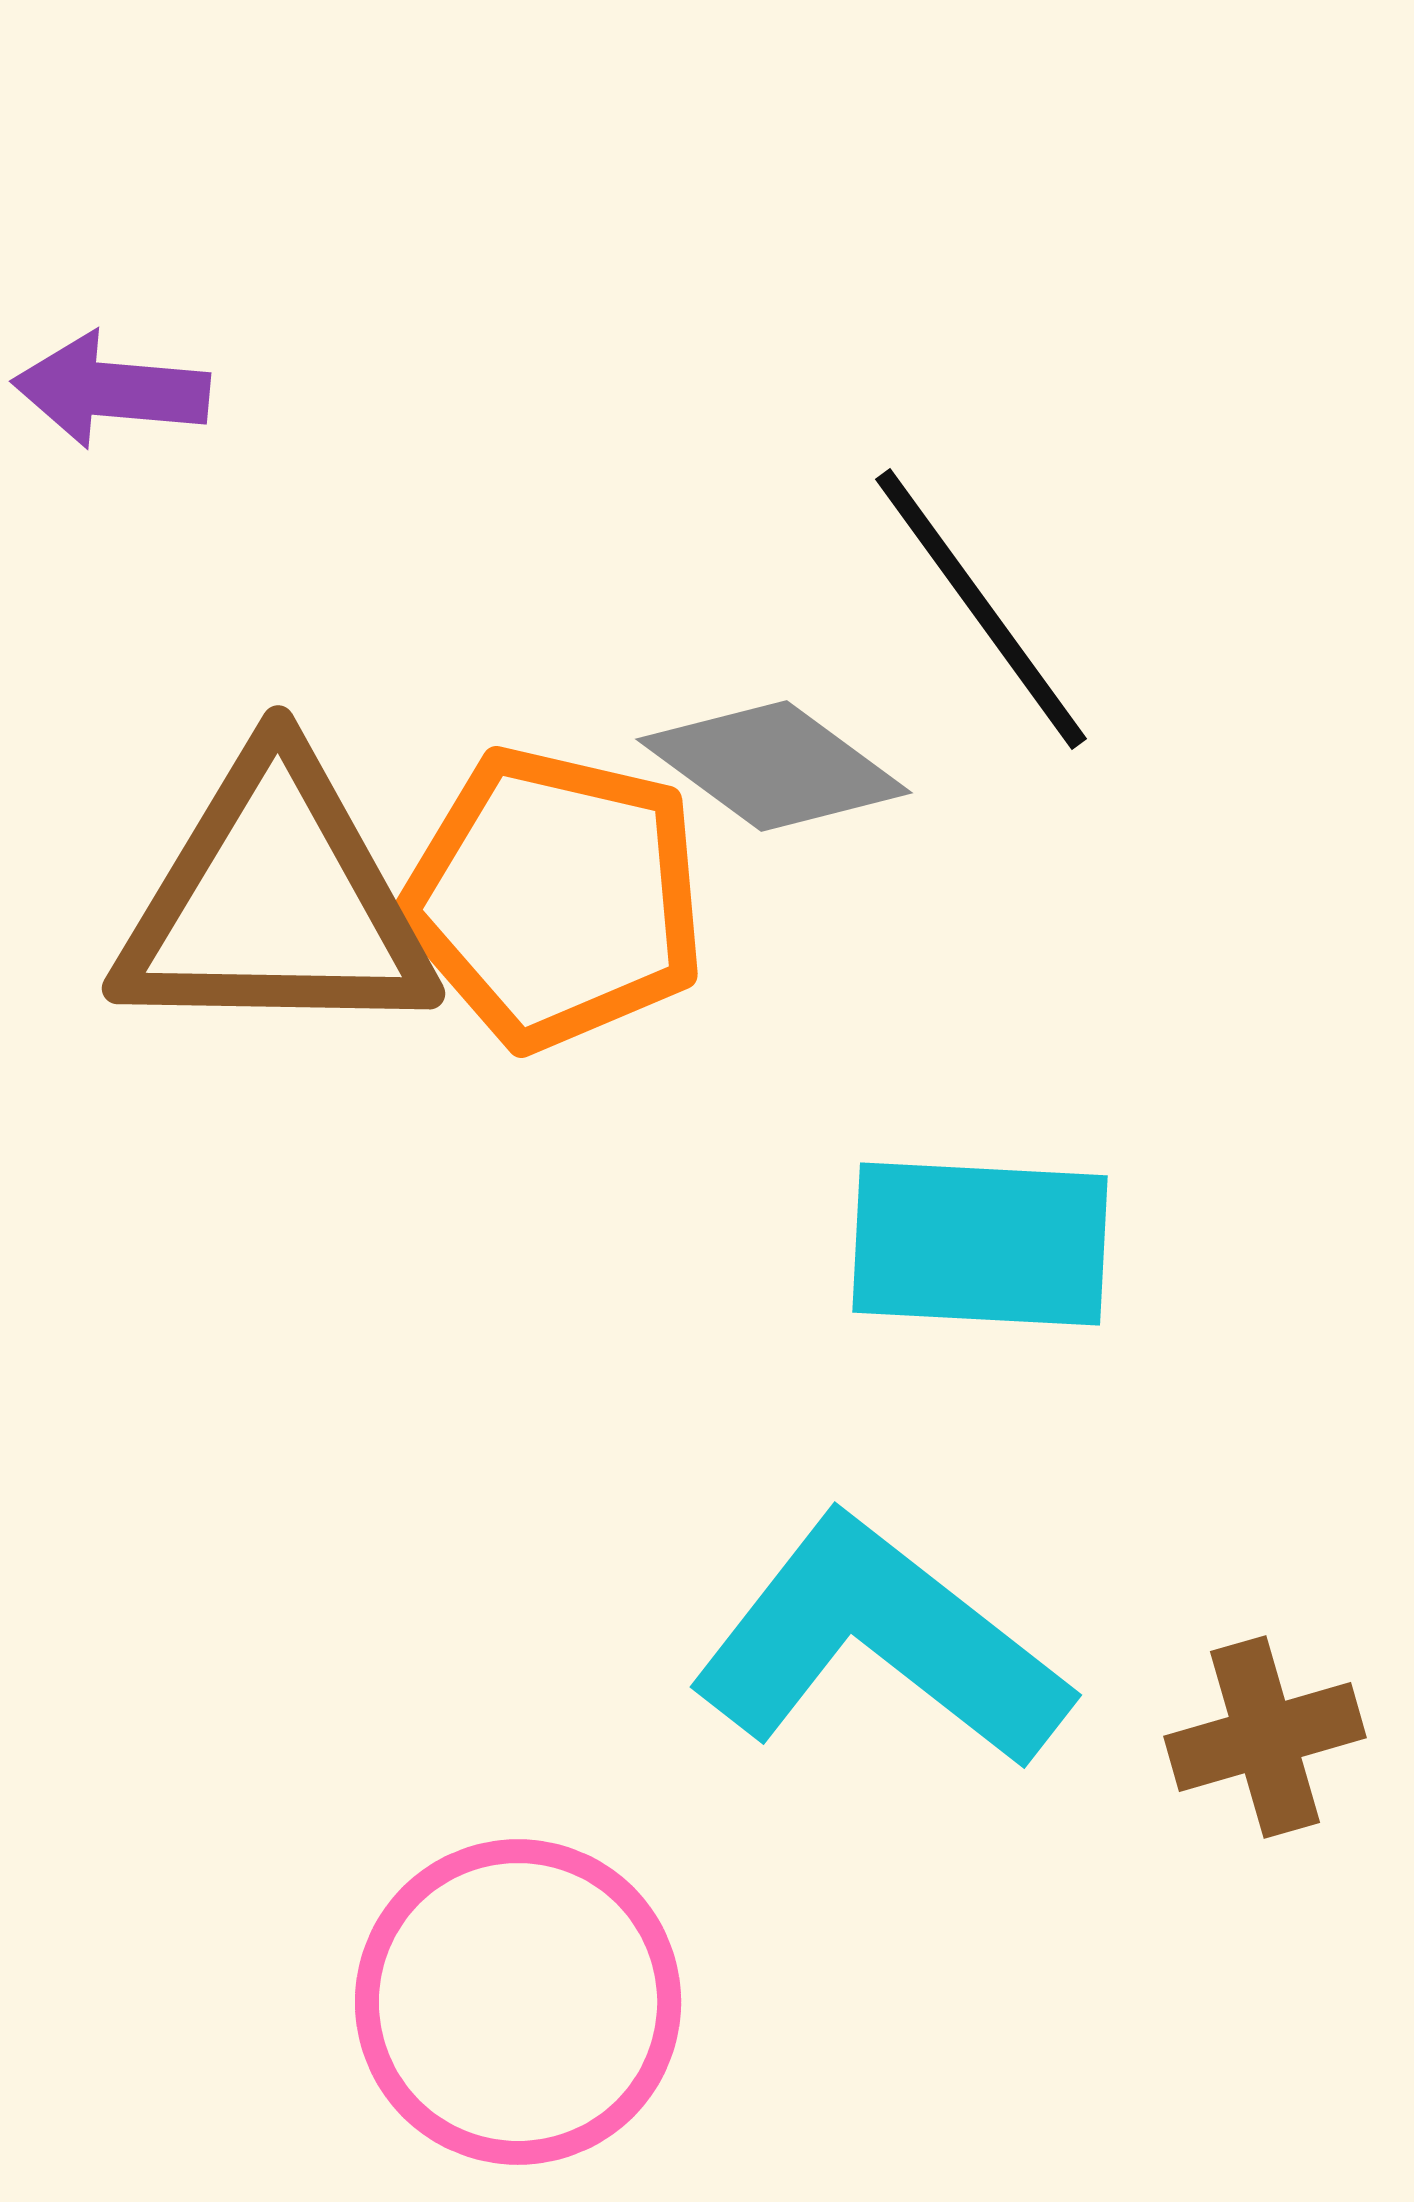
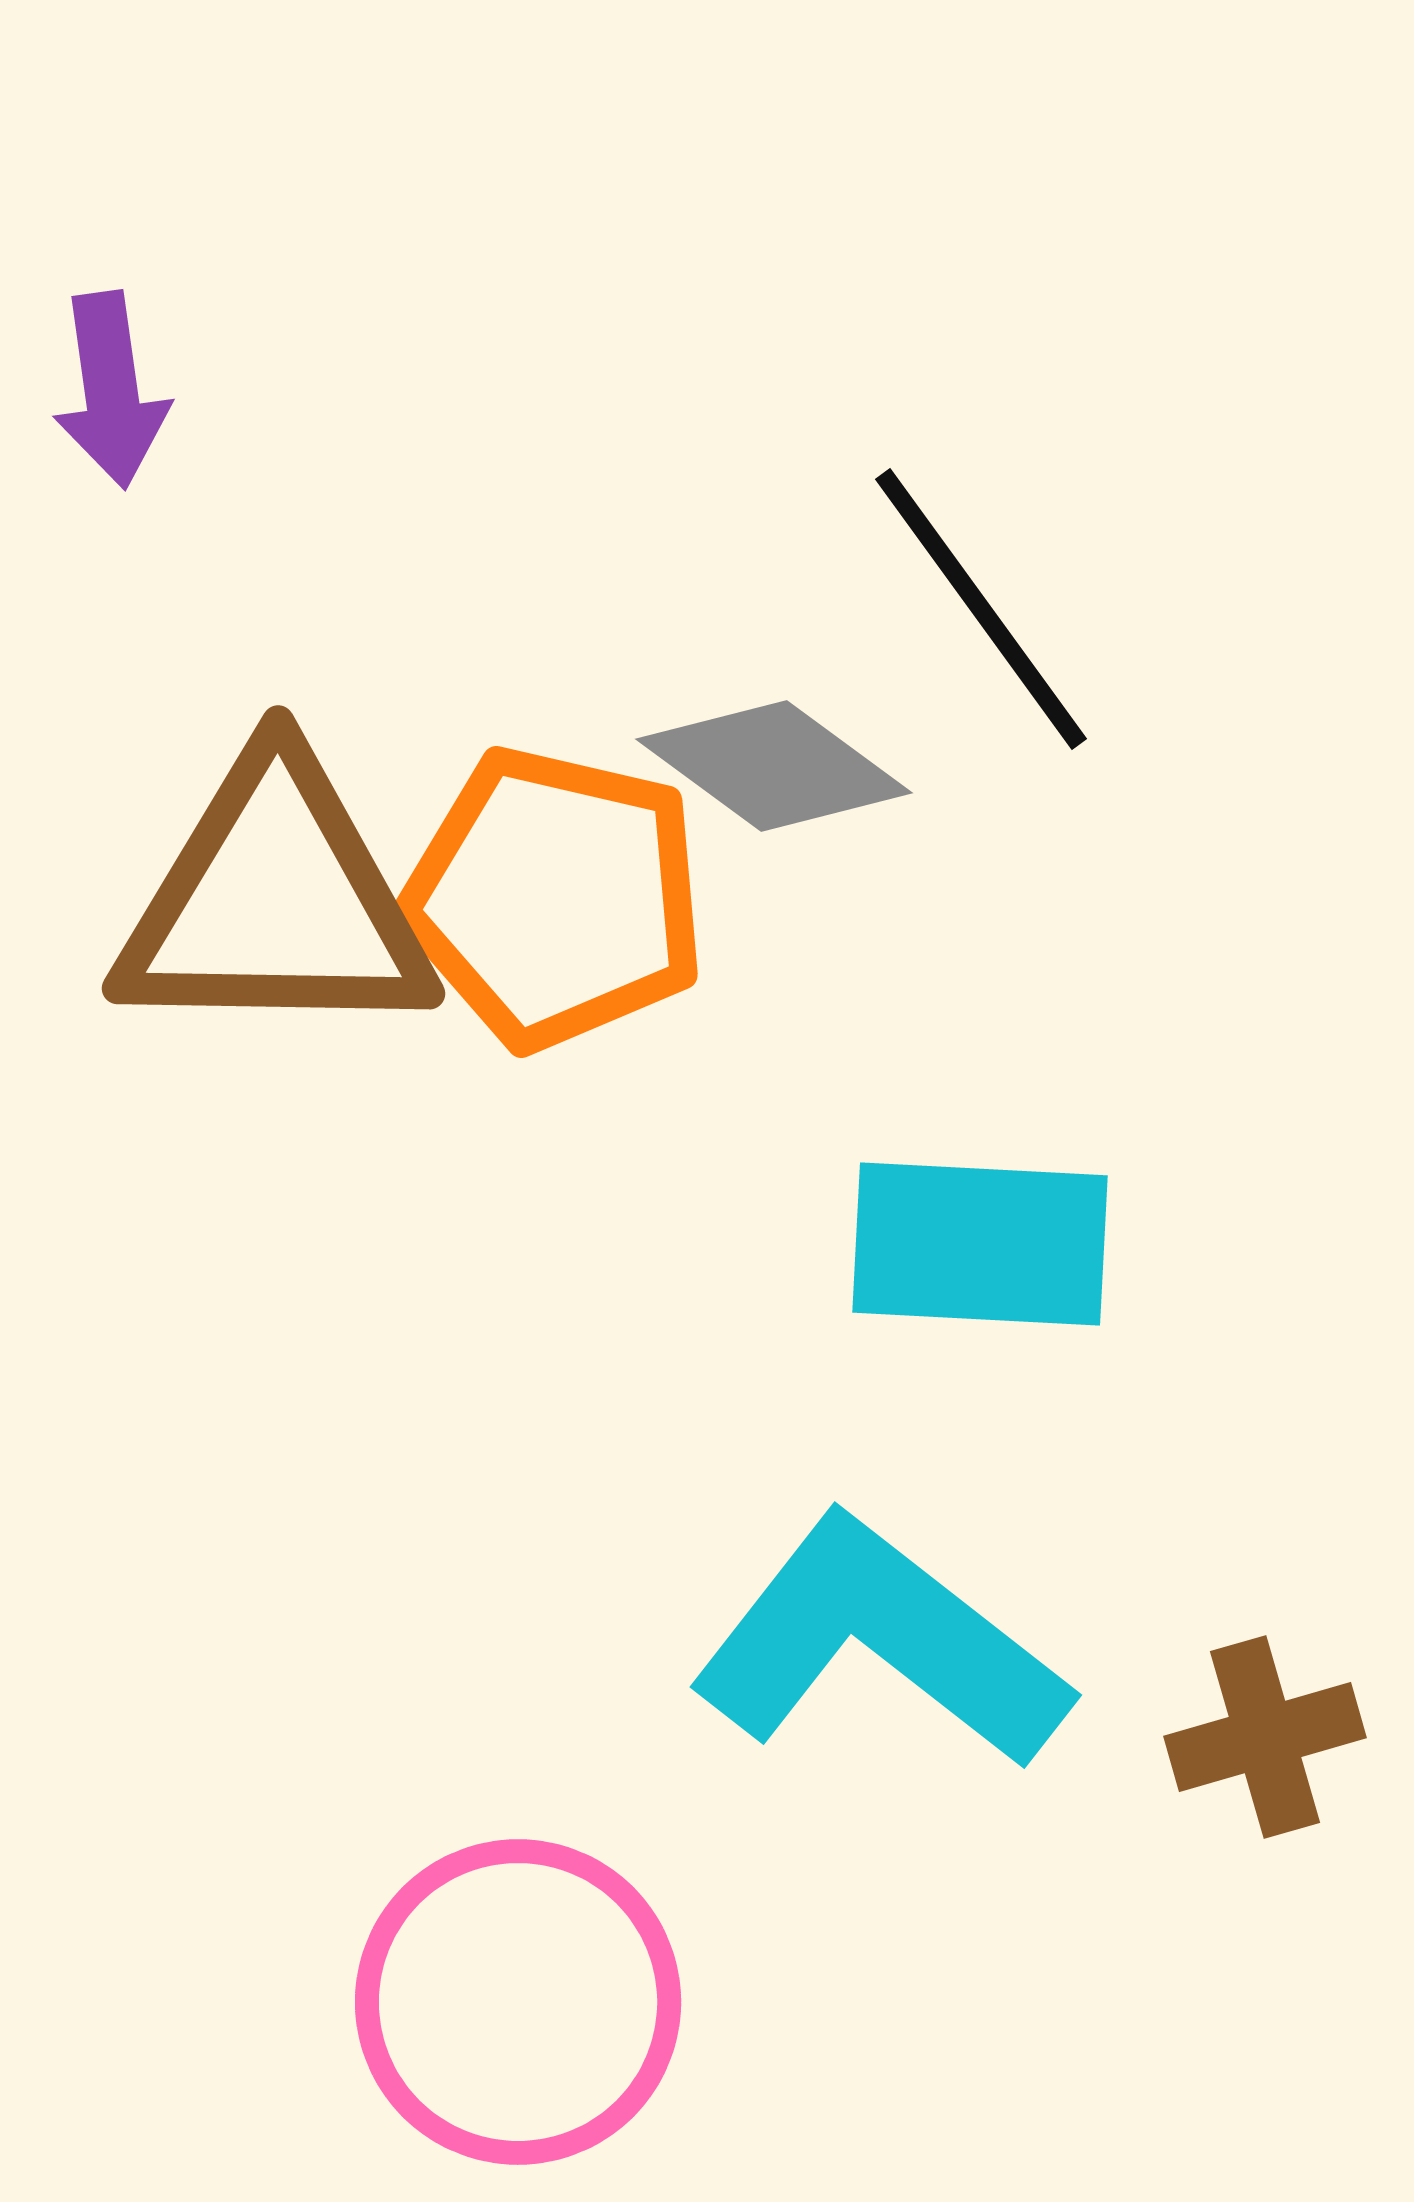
purple arrow: rotated 103 degrees counterclockwise
